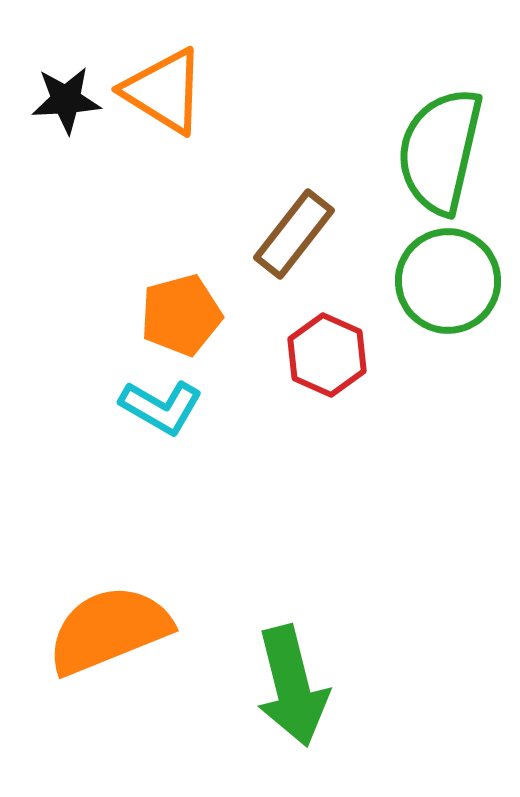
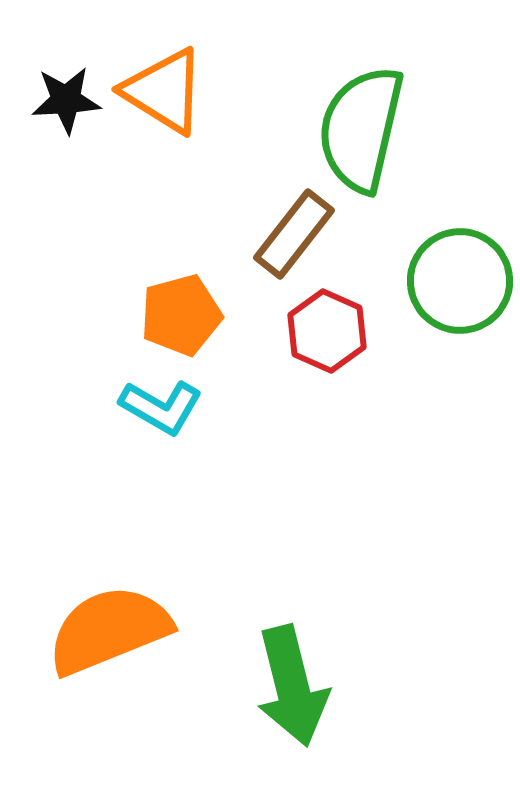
green semicircle: moved 79 px left, 22 px up
green circle: moved 12 px right
red hexagon: moved 24 px up
